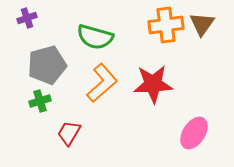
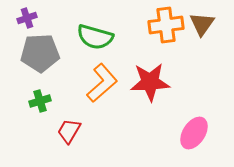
gray pentagon: moved 7 px left, 12 px up; rotated 12 degrees clockwise
red star: moved 3 px left, 2 px up
red trapezoid: moved 2 px up
